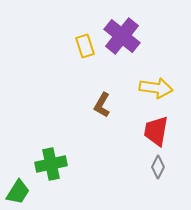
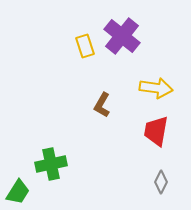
gray diamond: moved 3 px right, 15 px down
